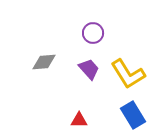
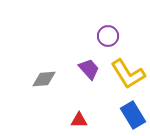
purple circle: moved 15 px right, 3 px down
gray diamond: moved 17 px down
